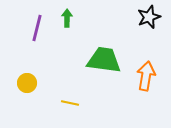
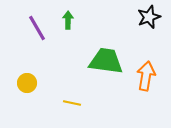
green arrow: moved 1 px right, 2 px down
purple line: rotated 44 degrees counterclockwise
green trapezoid: moved 2 px right, 1 px down
yellow line: moved 2 px right
